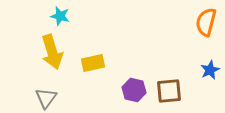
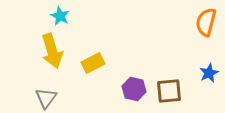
cyan star: rotated 12 degrees clockwise
yellow arrow: moved 1 px up
yellow rectangle: rotated 15 degrees counterclockwise
blue star: moved 1 px left, 3 px down
purple hexagon: moved 1 px up
